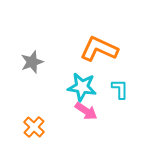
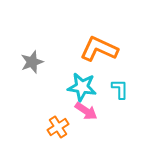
orange cross: moved 24 px right; rotated 15 degrees clockwise
